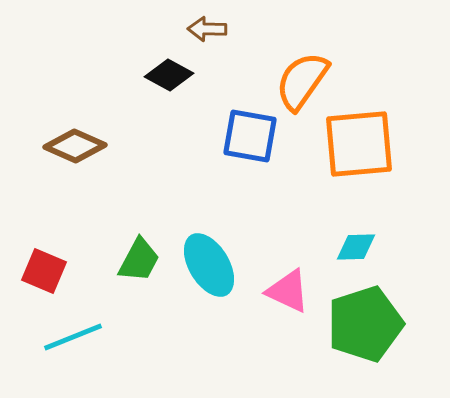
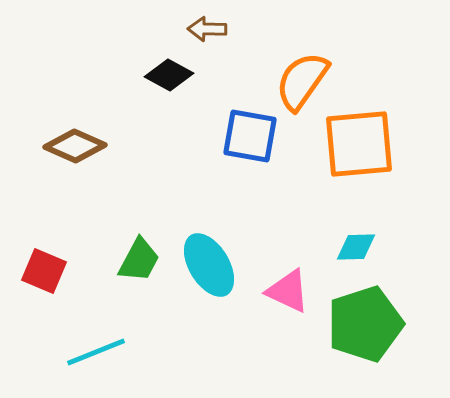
cyan line: moved 23 px right, 15 px down
